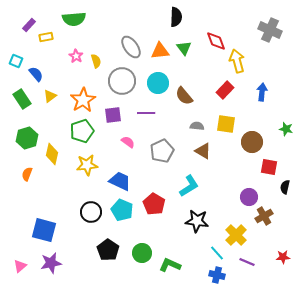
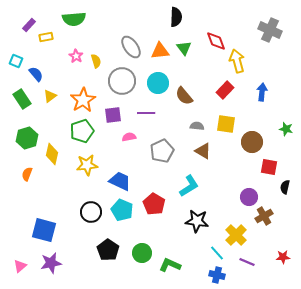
pink semicircle at (128, 142): moved 1 px right, 5 px up; rotated 48 degrees counterclockwise
